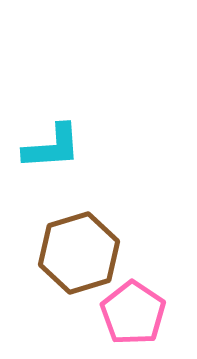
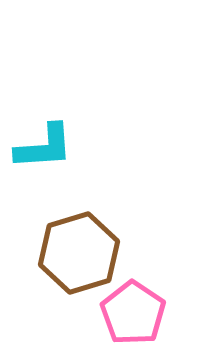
cyan L-shape: moved 8 px left
